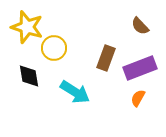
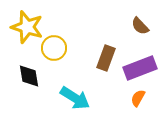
cyan arrow: moved 6 px down
